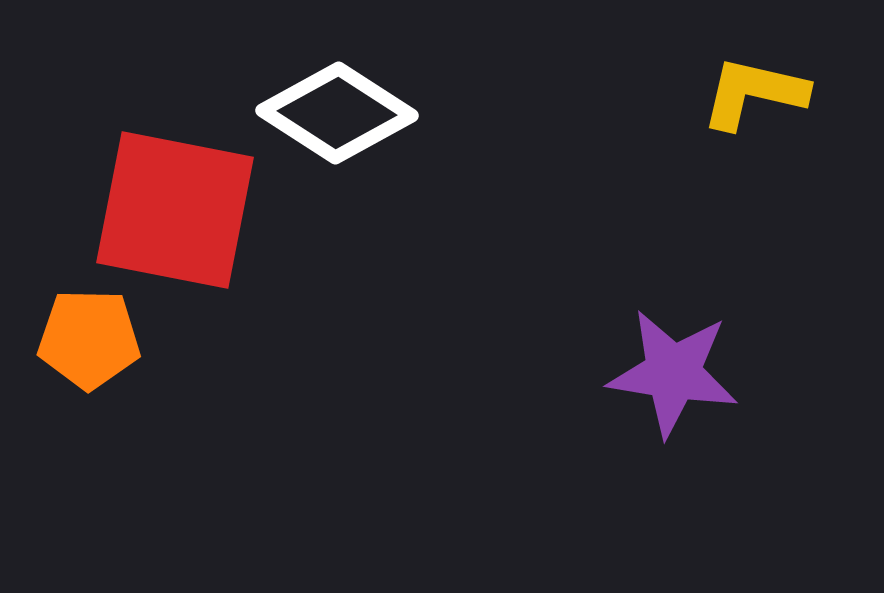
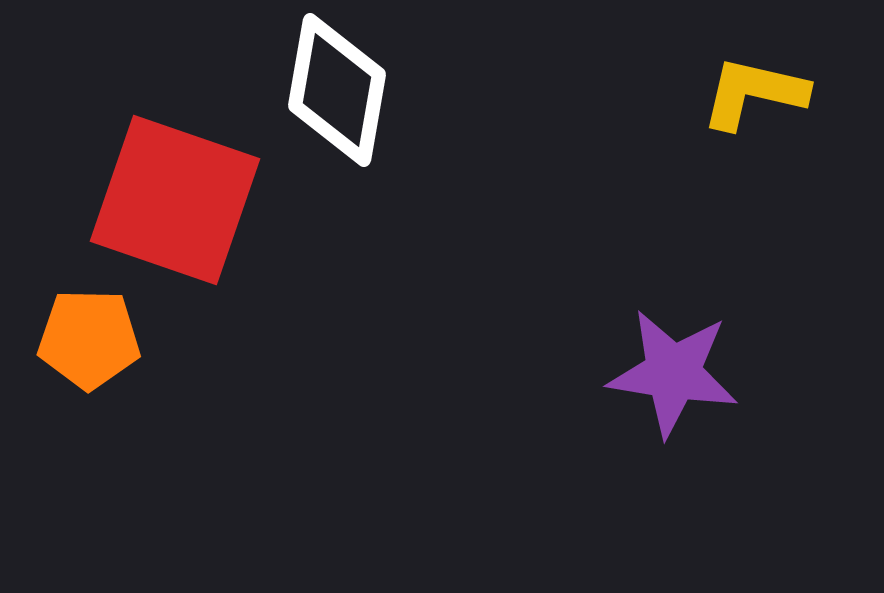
white diamond: moved 23 px up; rotated 67 degrees clockwise
red square: moved 10 px up; rotated 8 degrees clockwise
